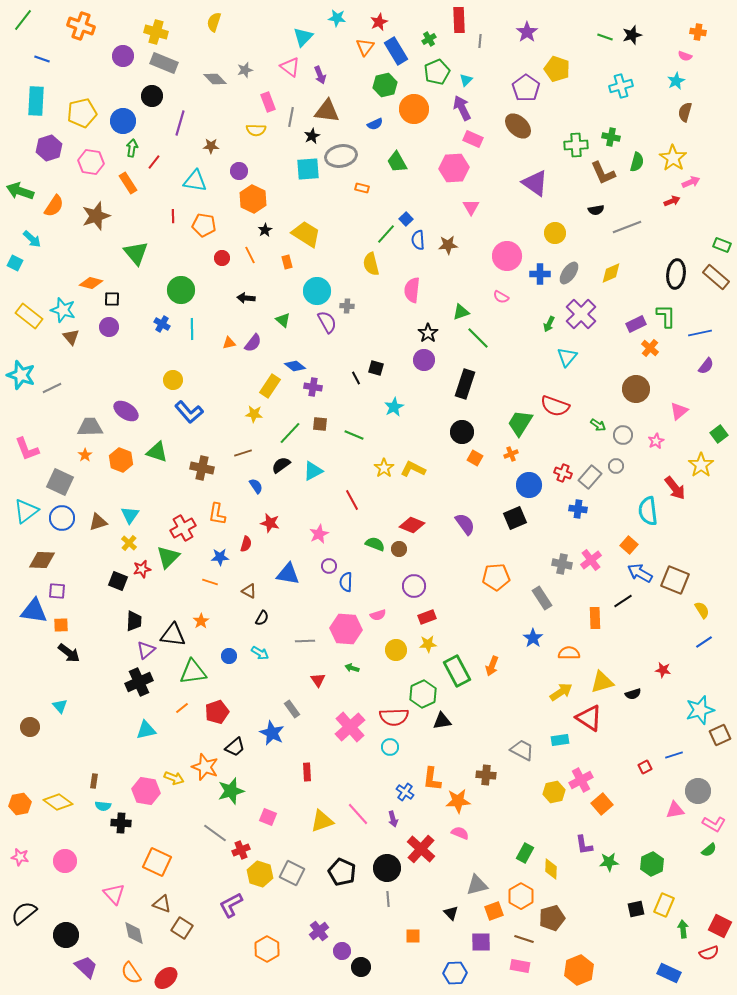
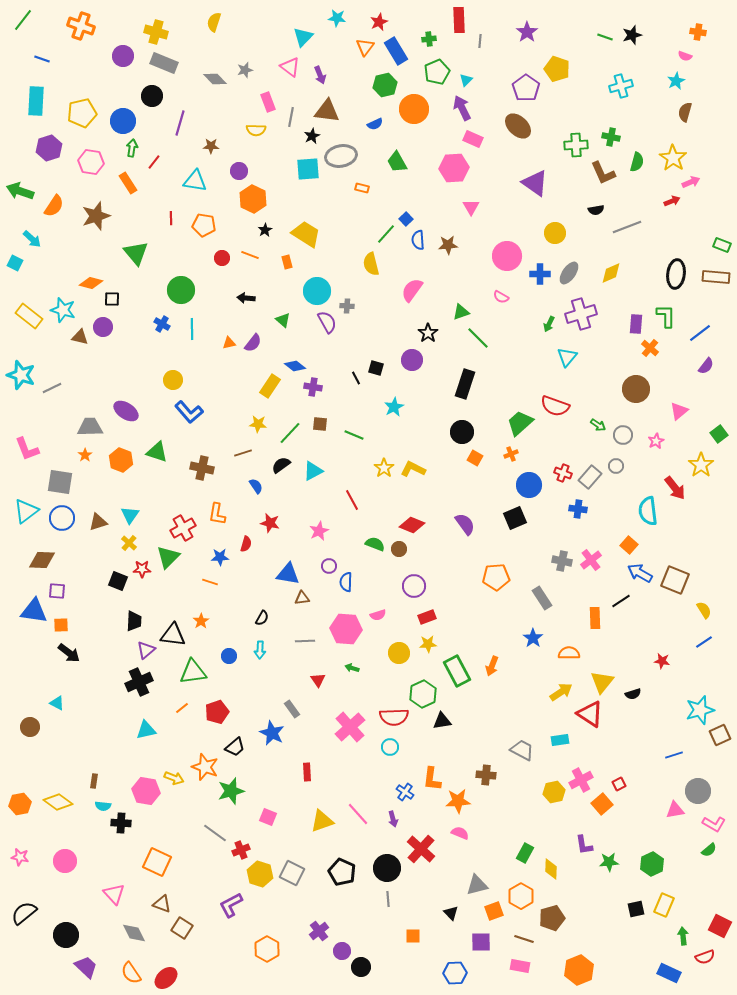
green cross at (429, 39): rotated 24 degrees clockwise
red line at (173, 216): moved 2 px left, 2 px down
orange line at (250, 255): rotated 42 degrees counterclockwise
brown rectangle at (716, 277): rotated 36 degrees counterclockwise
pink semicircle at (412, 290): rotated 30 degrees clockwise
purple cross at (581, 314): rotated 28 degrees clockwise
purple rectangle at (636, 324): rotated 60 degrees counterclockwise
purple circle at (109, 327): moved 6 px left
blue line at (700, 333): rotated 25 degrees counterclockwise
brown triangle at (71, 337): moved 9 px right; rotated 36 degrees counterclockwise
purple circle at (424, 360): moved 12 px left
yellow star at (254, 414): moved 4 px right, 10 px down
green trapezoid at (520, 423): rotated 16 degrees clockwise
gray square at (60, 482): rotated 16 degrees counterclockwise
pink star at (319, 534): moved 3 px up
gray cross at (562, 564): moved 3 px up
red star at (142, 569): rotated 12 degrees clockwise
brown triangle at (249, 591): moved 53 px right, 7 px down; rotated 35 degrees counterclockwise
black line at (623, 601): moved 2 px left
yellow semicircle at (702, 610): moved 2 px right
yellow circle at (396, 650): moved 3 px right, 3 px down
cyan arrow at (260, 653): moved 3 px up; rotated 60 degrees clockwise
red star at (663, 670): moved 1 px left, 9 px up
yellow triangle at (602, 682): rotated 35 degrees counterclockwise
cyan triangle at (60, 706): moved 3 px left, 3 px up; rotated 21 degrees counterclockwise
red triangle at (589, 718): moved 1 px right, 4 px up
red square at (645, 767): moved 26 px left, 17 px down
green arrow at (683, 929): moved 7 px down
gray diamond at (134, 933): rotated 15 degrees counterclockwise
red semicircle at (709, 953): moved 4 px left, 4 px down
